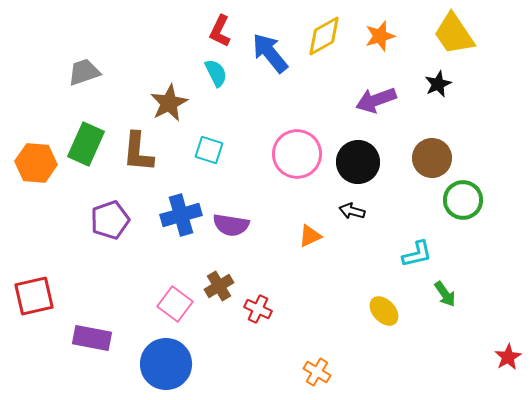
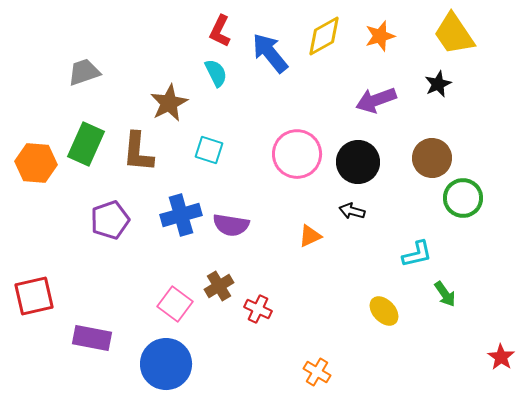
green circle: moved 2 px up
red star: moved 7 px left; rotated 8 degrees counterclockwise
